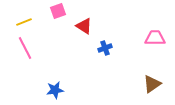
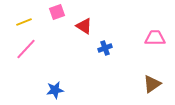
pink square: moved 1 px left, 1 px down
pink line: moved 1 px right, 1 px down; rotated 70 degrees clockwise
